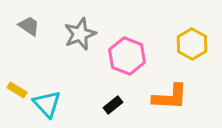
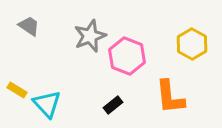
gray star: moved 10 px right, 2 px down
orange L-shape: rotated 81 degrees clockwise
